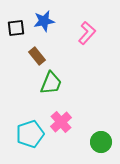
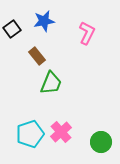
black square: moved 4 px left, 1 px down; rotated 30 degrees counterclockwise
pink L-shape: rotated 15 degrees counterclockwise
pink cross: moved 10 px down
